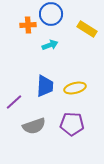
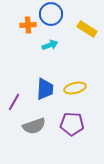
blue trapezoid: moved 3 px down
purple line: rotated 18 degrees counterclockwise
